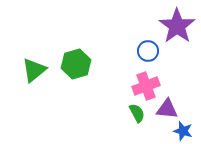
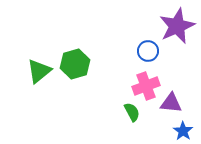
purple star: rotated 12 degrees clockwise
green hexagon: moved 1 px left
green triangle: moved 5 px right, 1 px down
purple triangle: moved 4 px right, 6 px up
green semicircle: moved 5 px left, 1 px up
blue star: rotated 18 degrees clockwise
